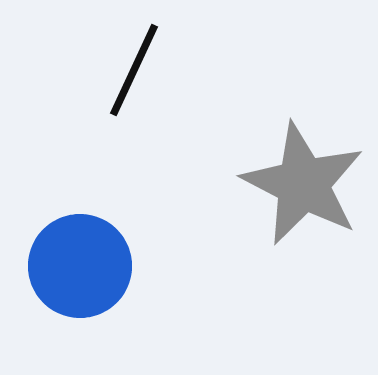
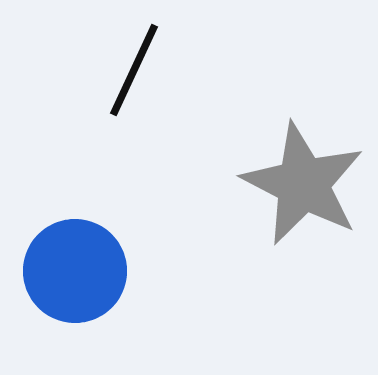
blue circle: moved 5 px left, 5 px down
